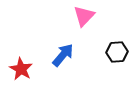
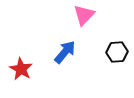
pink triangle: moved 1 px up
blue arrow: moved 2 px right, 3 px up
